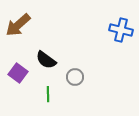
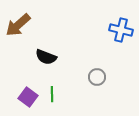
black semicircle: moved 3 px up; rotated 15 degrees counterclockwise
purple square: moved 10 px right, 24 px down
gray circle: moved 22 px right
green line: moved 4 px right
